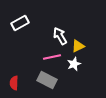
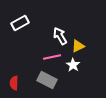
white star: moved 1 px left, 1 px down; rotated 16 degrees counterclockwise
